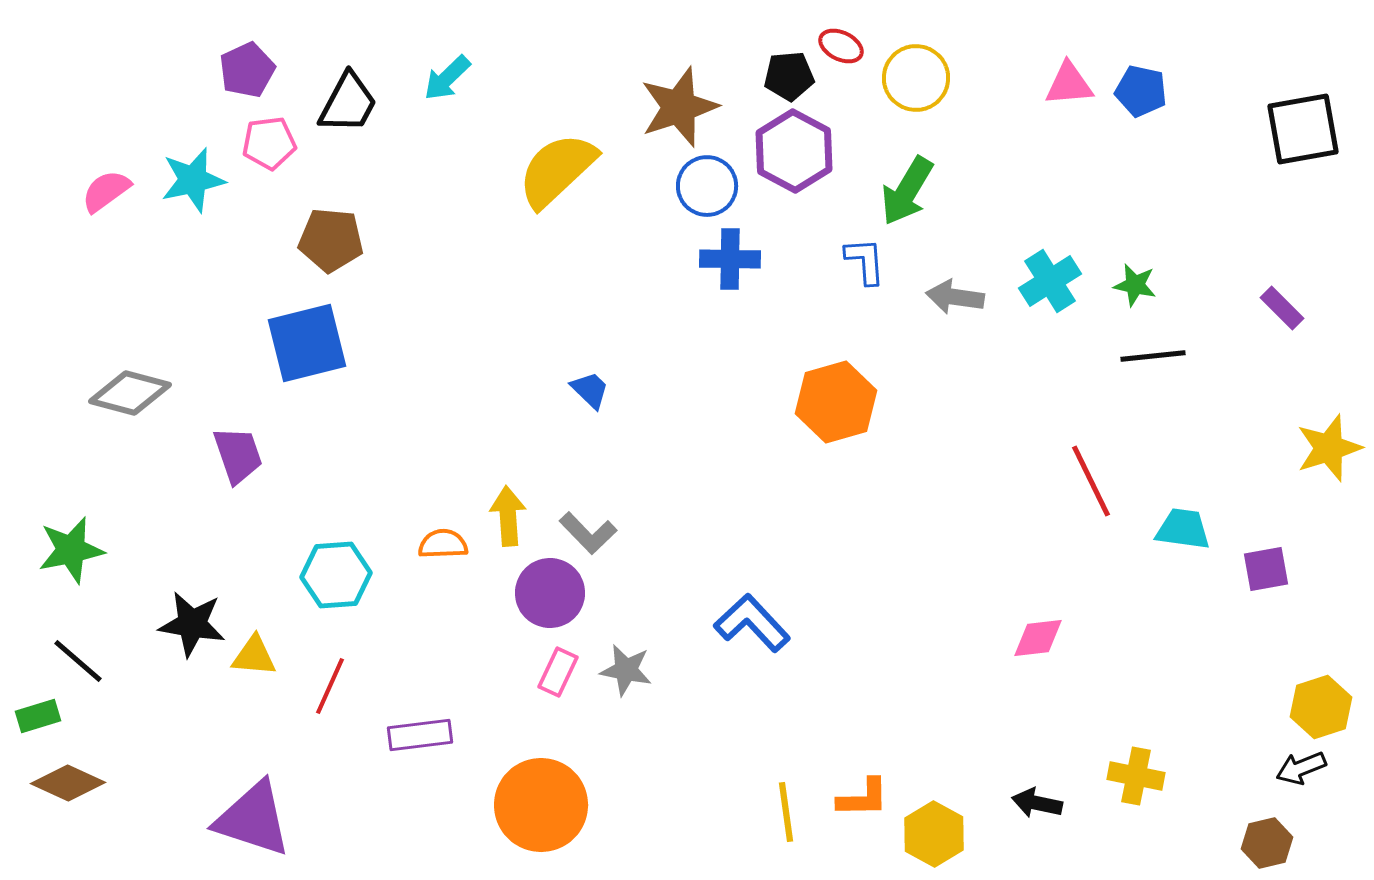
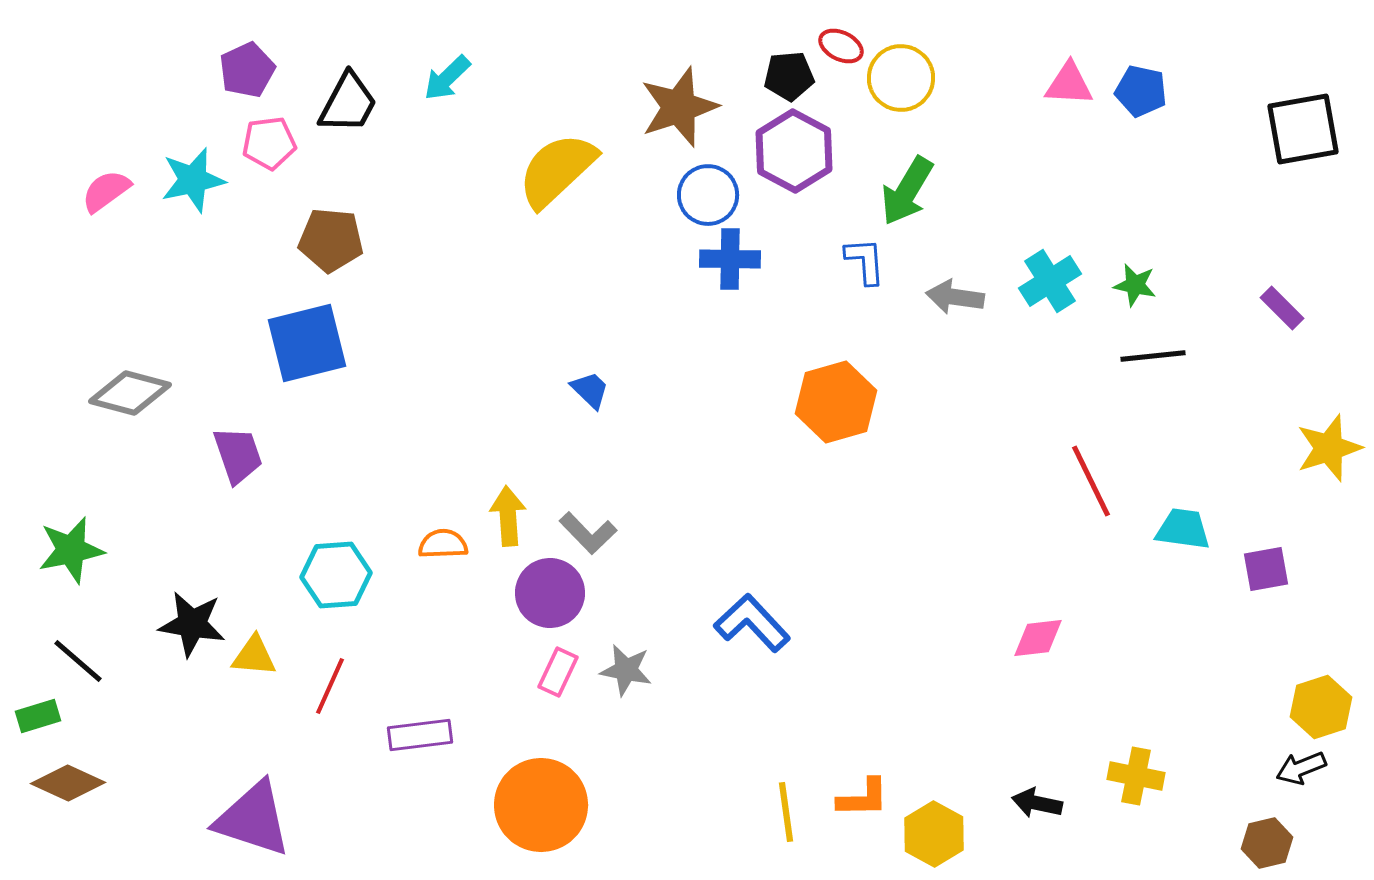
yellow circle at (916, 78): moved 15 px left
pink triangle at (1069, 84): rotated 8 degrees clockwise
blue circle at (707, 186): moved 1 px right, 9 px down
